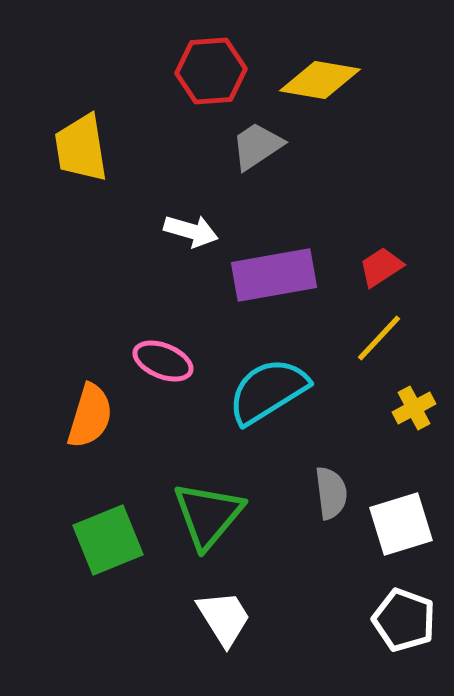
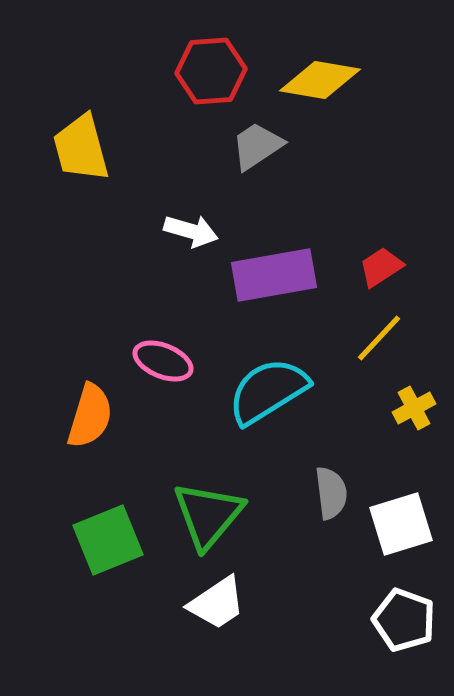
yellow trapezoid: rotated 6 degrees counterclockwise
white trapezoid: moved 7 px left, 15 px up; rotated 88 degrees clockwise
